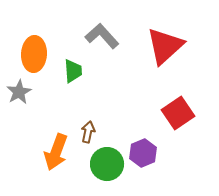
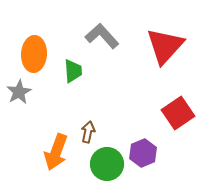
red triangle: rotated 6 degrees counterclockwise
